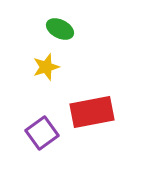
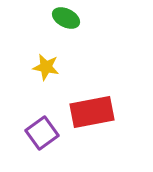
green ellipse: moved 6 px right, 11 px up
yellow star: rotated 28 degrees clockwise
